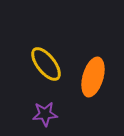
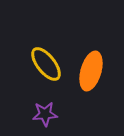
orange ellipse: moved 2 px left, 6 px up
